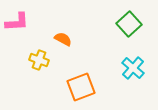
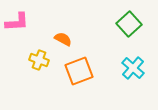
orange square: moved 2 px left, 16 px up
